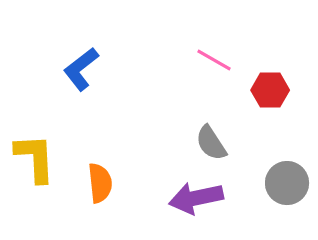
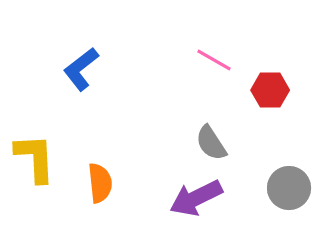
gray circle: moved 2 px right, 5 px down
purple arrow: rotated 14 degrees counterclockwise
